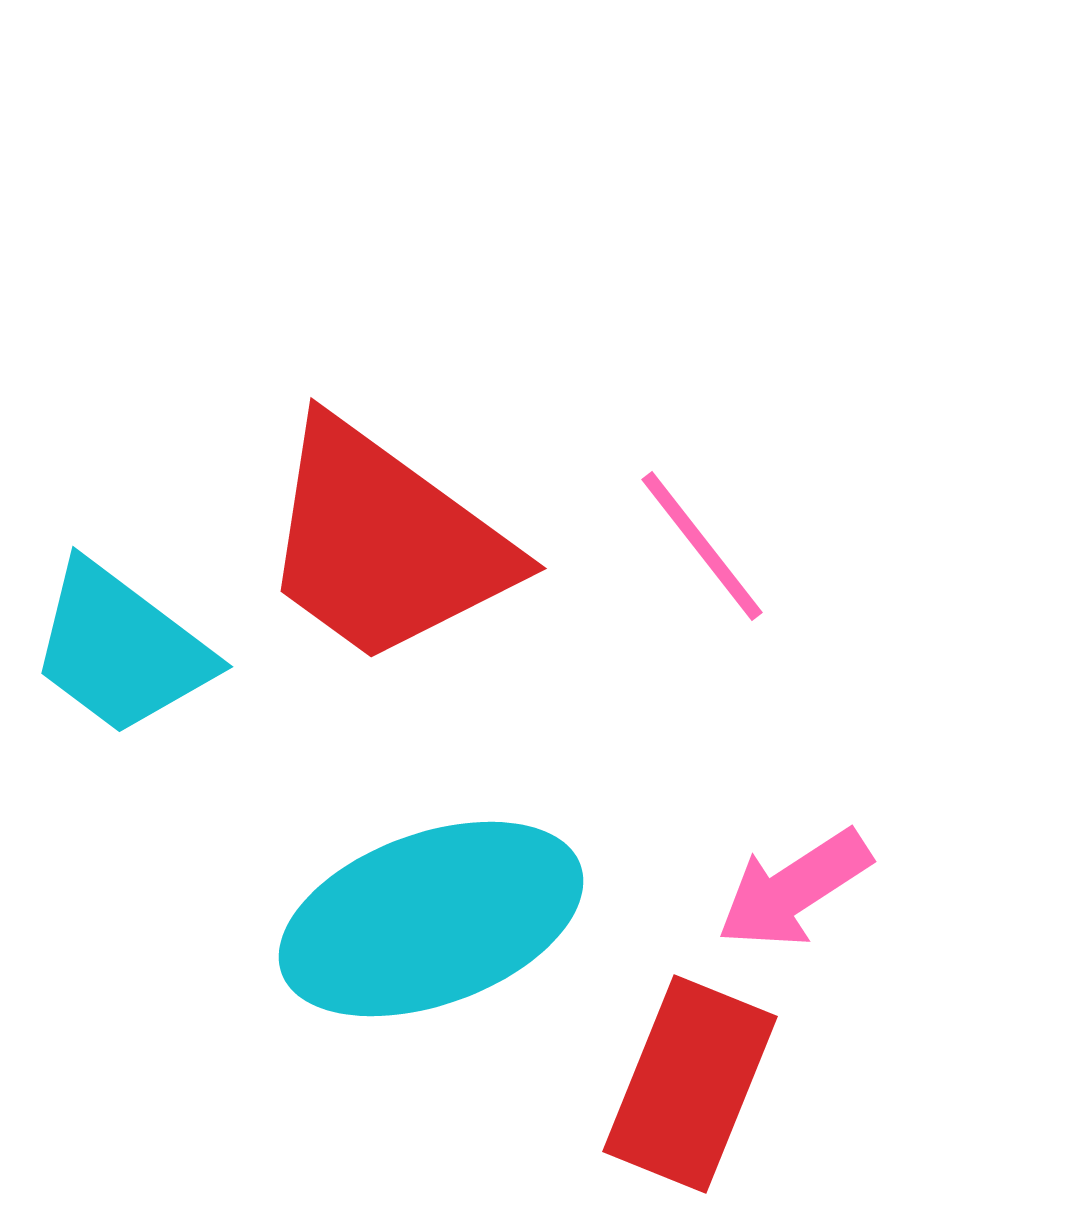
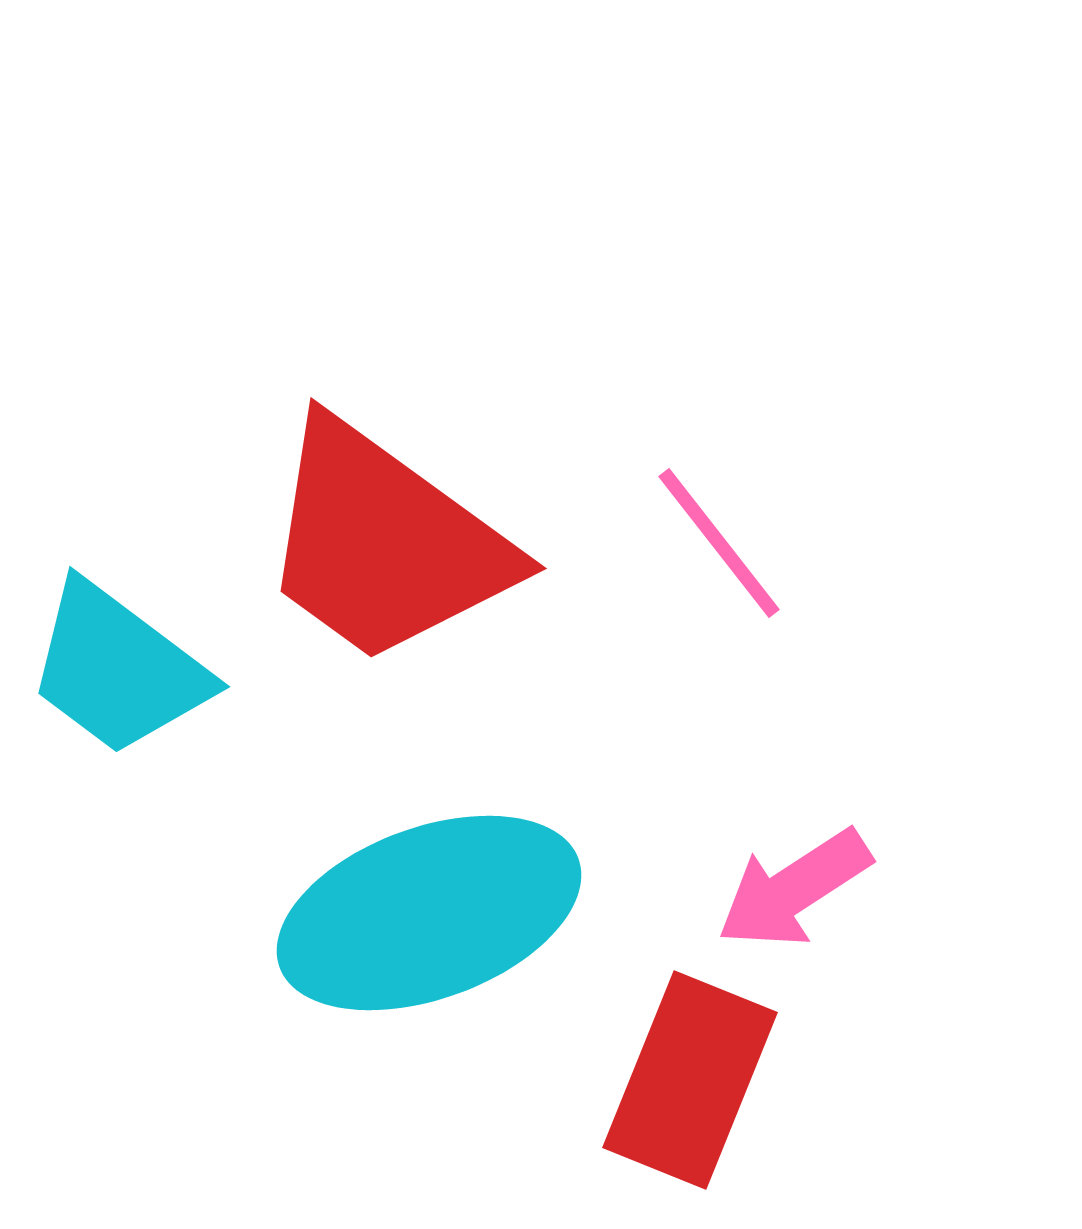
pink line: moved 17 px right, 3 px up
cyan trapezoid: moved 3 px left, 20 px down
cyan ellipse: moved 2 px left, 6 px up
red rectangle: moved 4 px up
